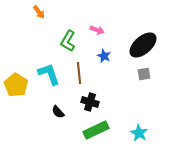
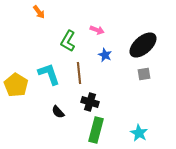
blue star: moved 1 px right, 1 px up
green rectangle: rotated 50 degrees counterclockwise
